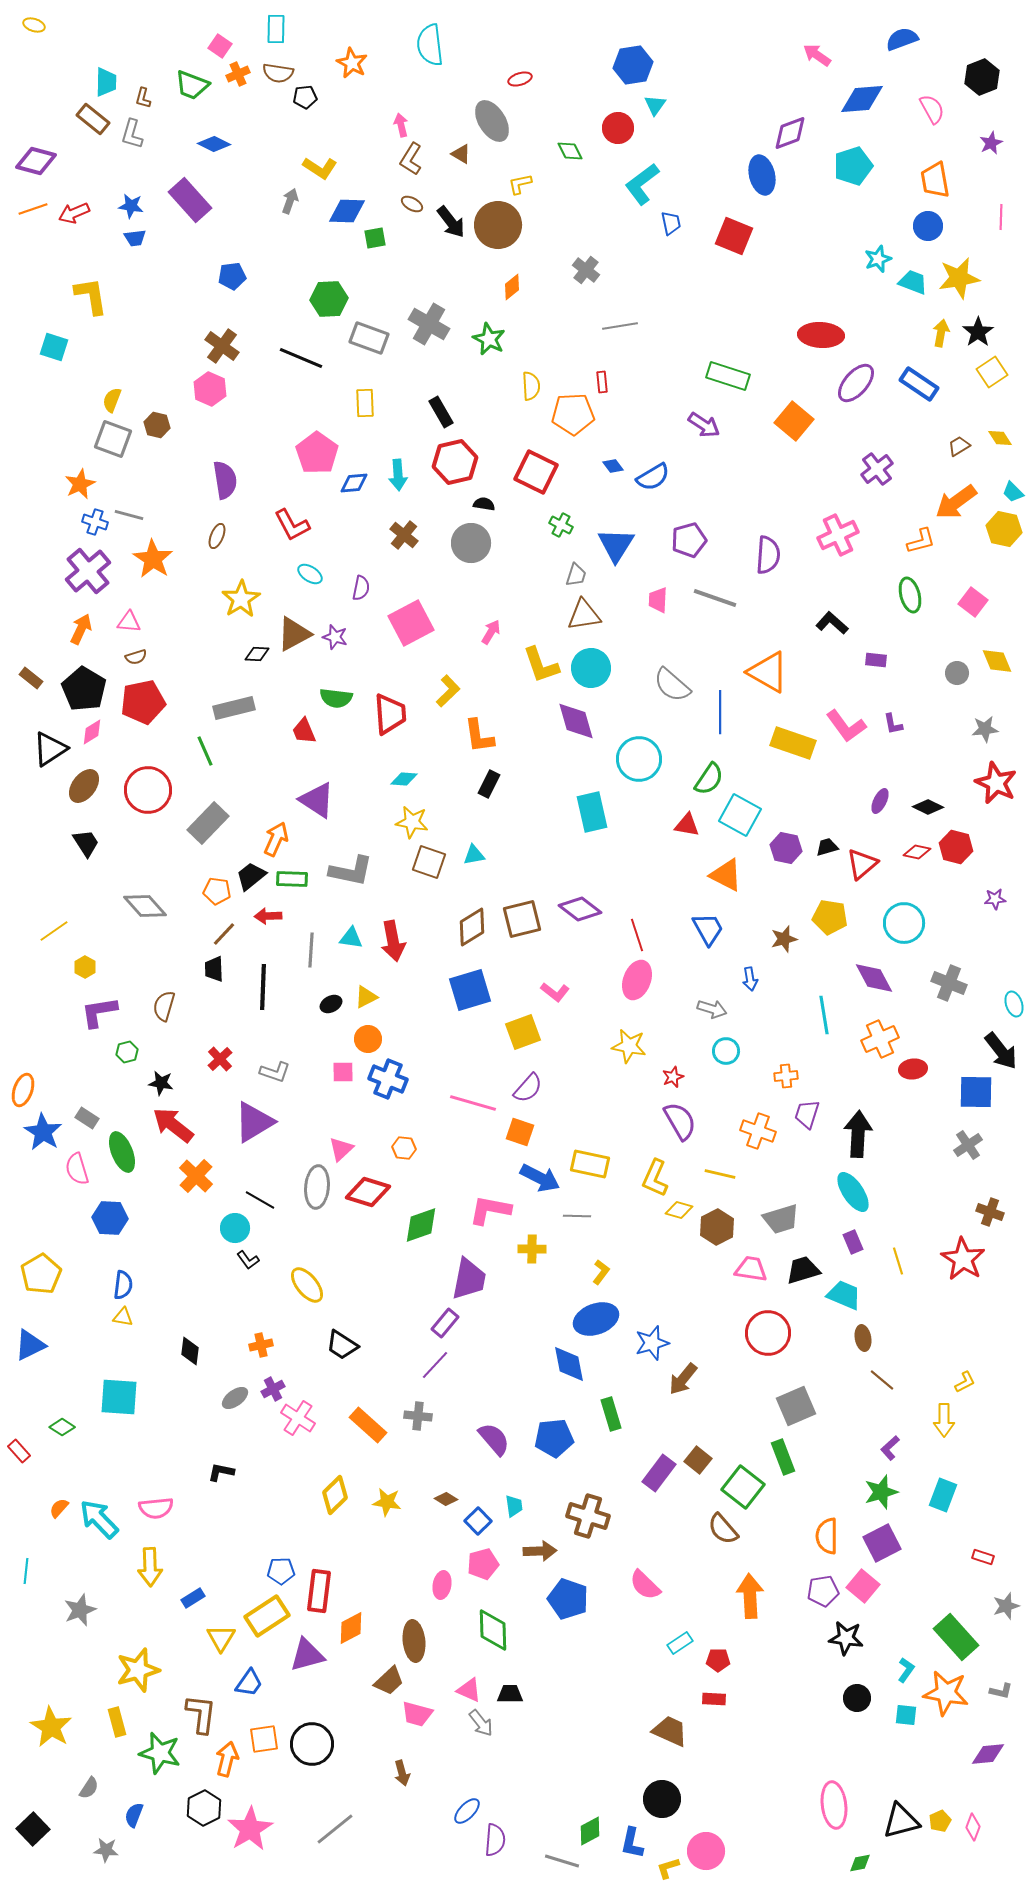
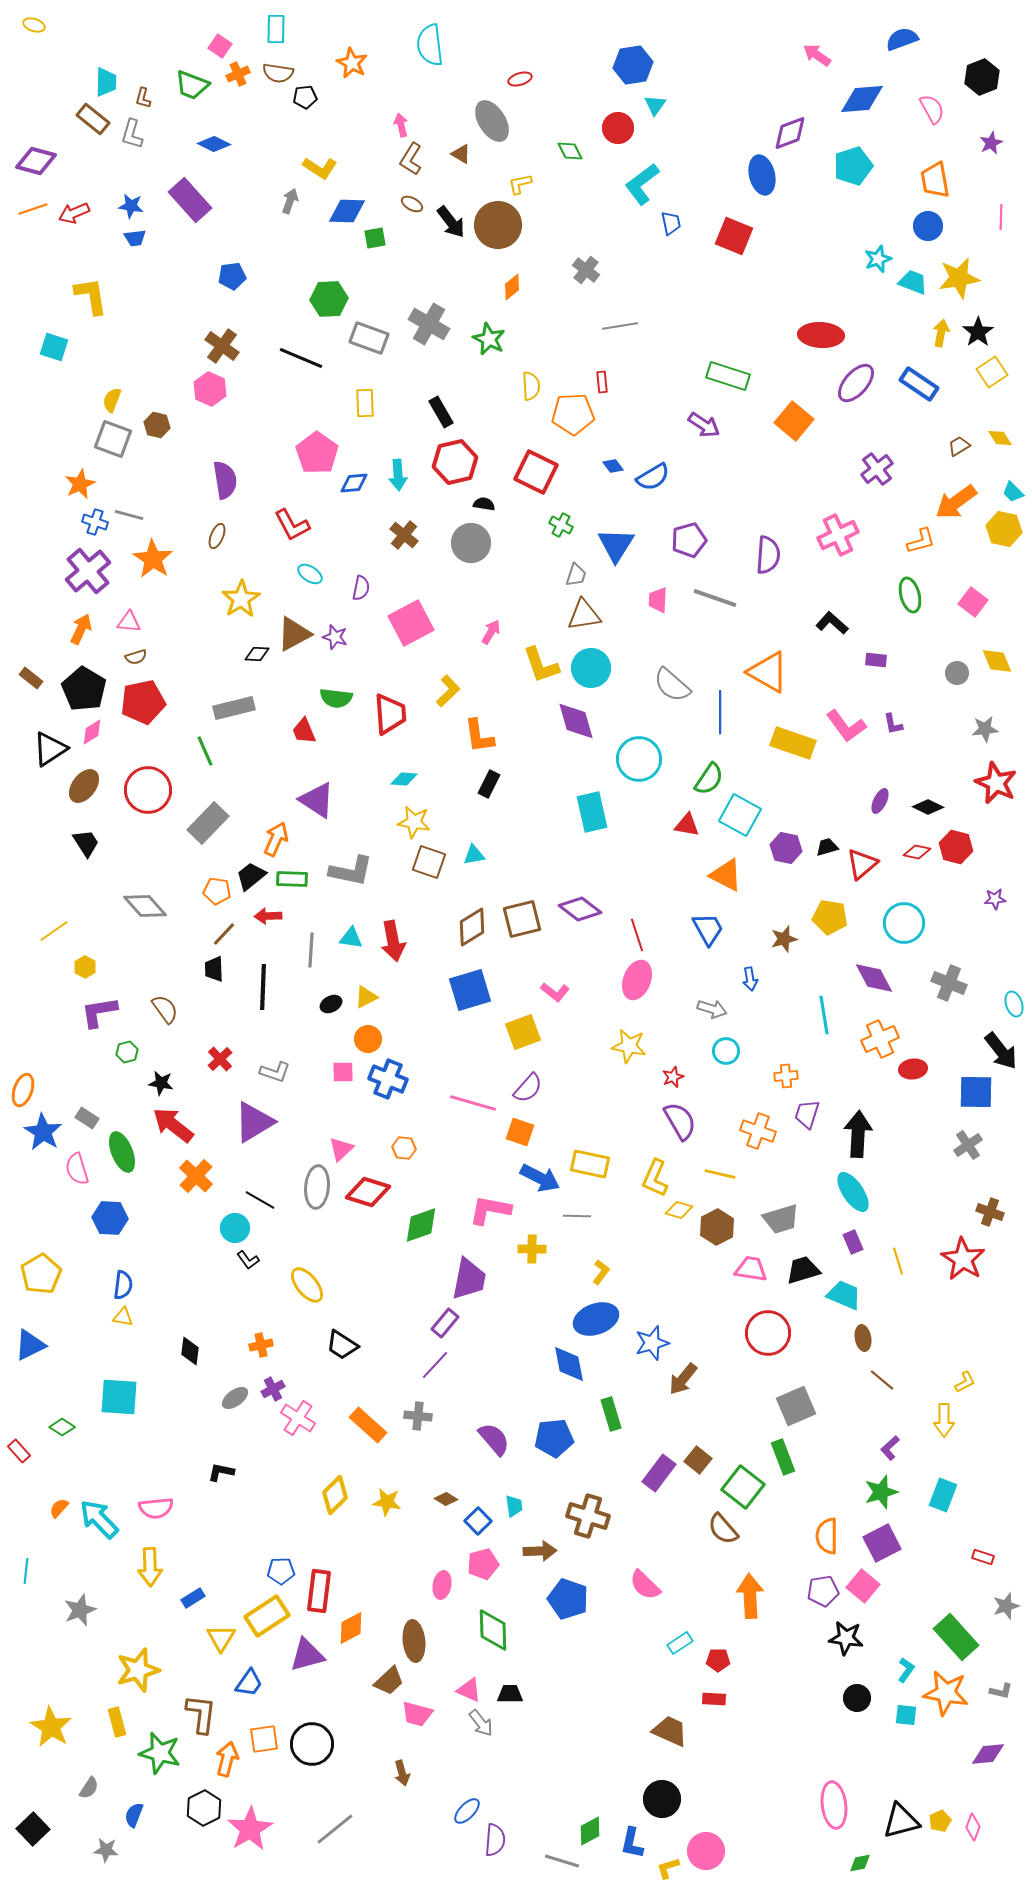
yellow star at (412, 822): moved 2 px right
brown semicircle at (164, 1006): moved 1 px right, 3 px down; rotated 128 degrees clockwise
